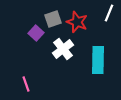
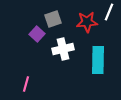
white line: moved 1 px up
red star: moved 10 px right; rotated 25 degrees counterclockwise
purple square: moved 1 px right, 1 px down
white cross: rotated 25 degrees clockwise
pink line: rotated 35 degrees clockwise
